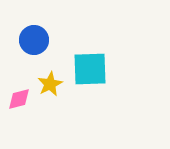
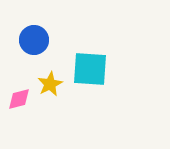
cyan square: rotated 6 degrees clockwise
